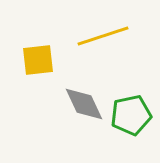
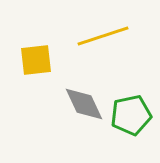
yellow square: moved 2 px left
